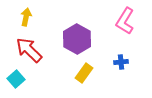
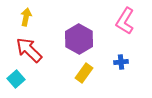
purple hexagon: moved 2 px right
